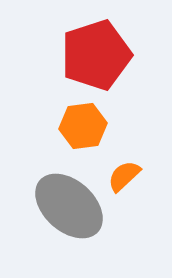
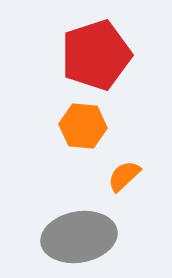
orange hexagon: rotated 12 degrees clockwise
gray ellipse: moved 10 px right, 31 px down; rotated 52 degrees counterclockwise
